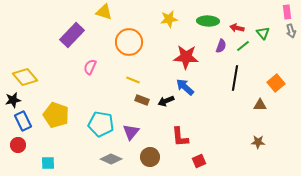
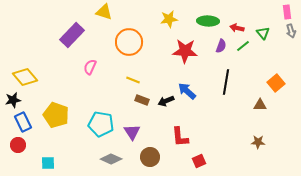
red star: moved 1 px left, 6 px up
black line: moved 9 px left, 4 px down
blue arrow: moved 2 px right, 4 px down
blue rectangle: moved 1 px down
purple triangle: moved 1 px right; rotated 12 degrees counterclockwise
